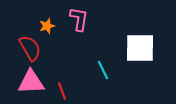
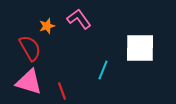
pink L-shape: rotated 45 degrees counterclockwise
cyan line: rotated 48 degrees clockwise
pink triangle: moved 2 px left; rotated 20 degrees clockwise
